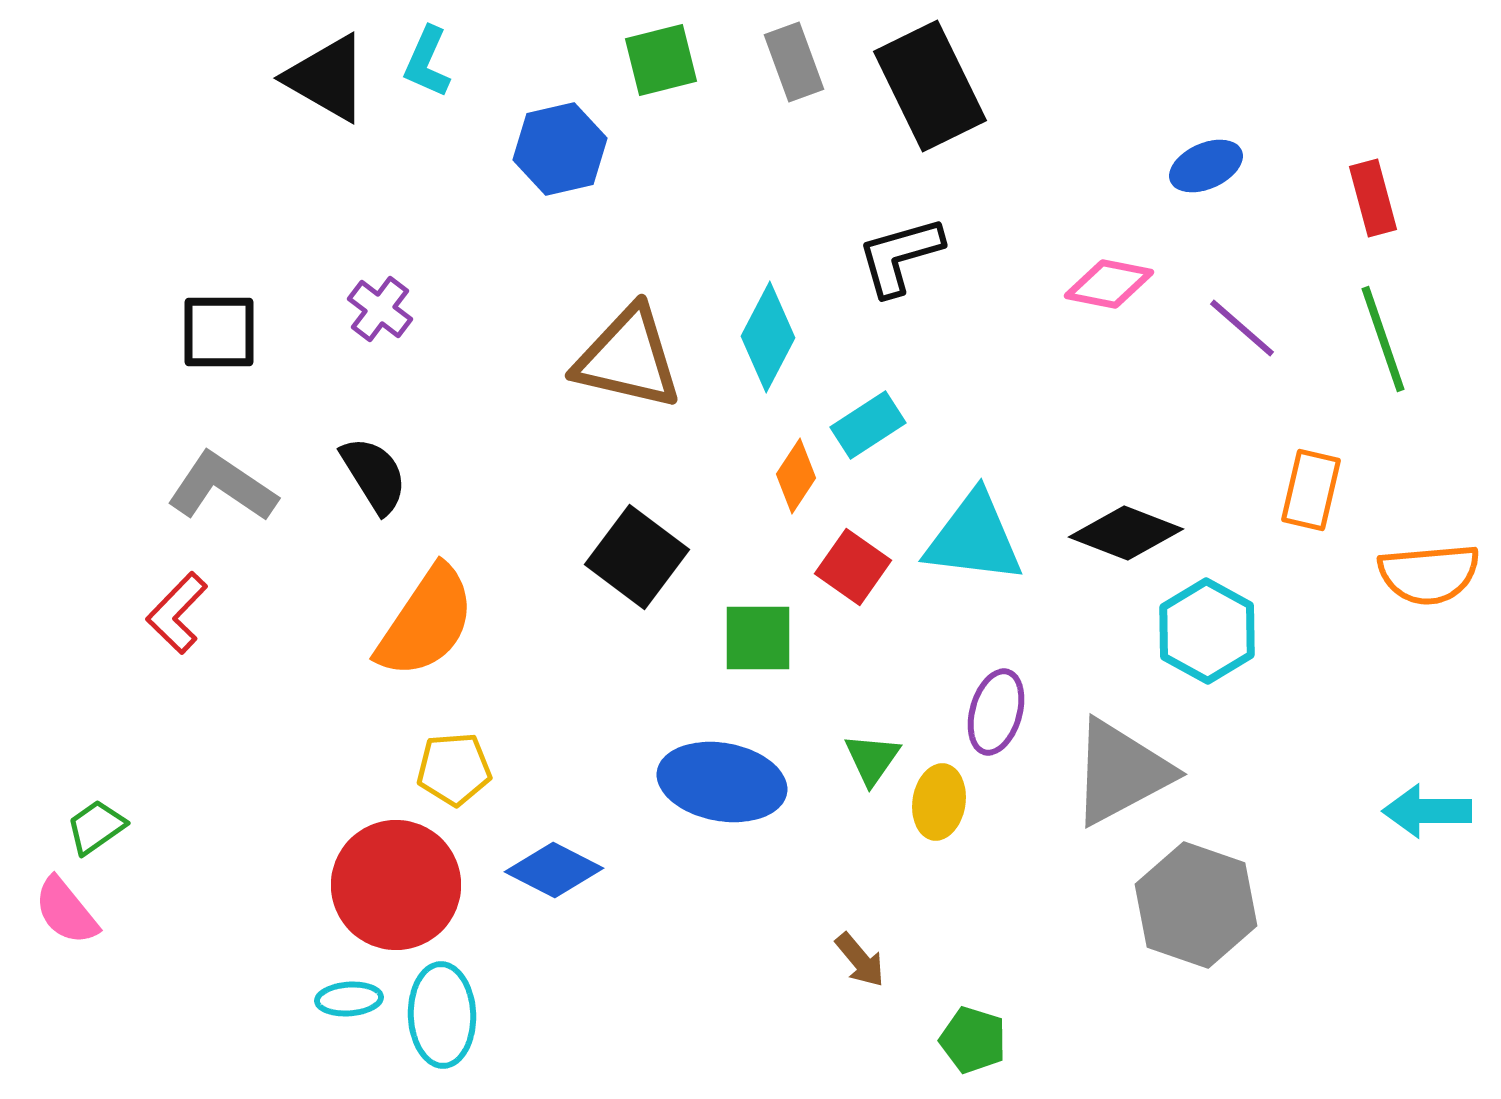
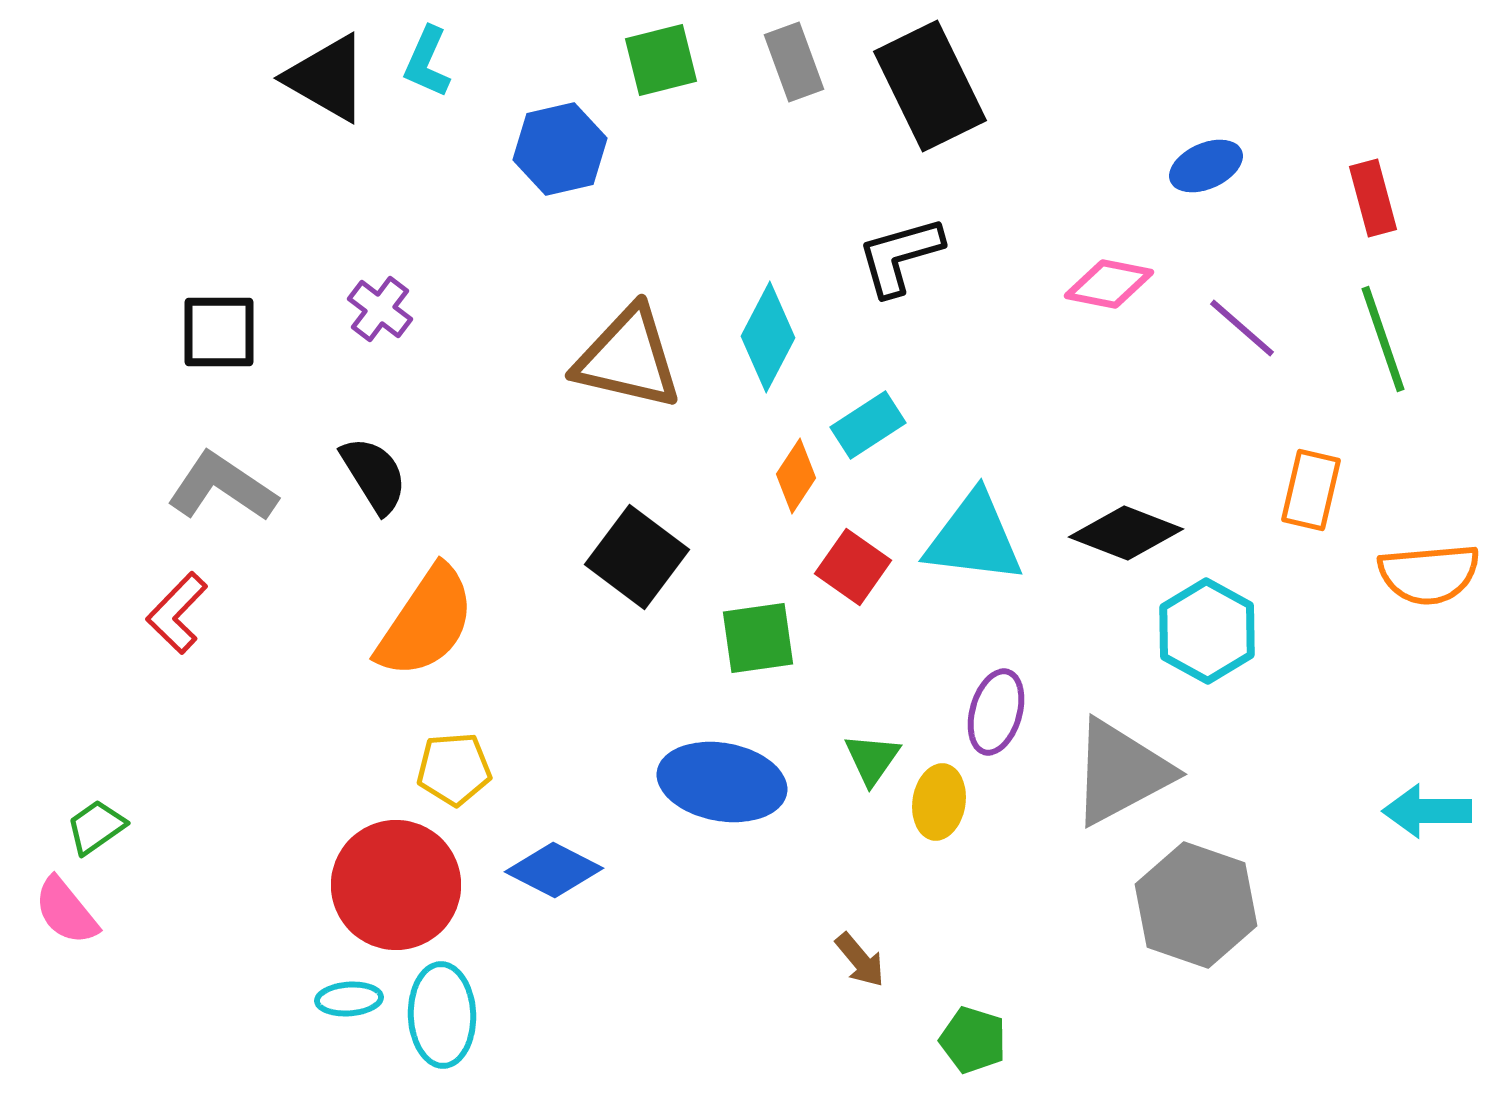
green square at (758, 638): rotated 8 degrees counterclockwise
